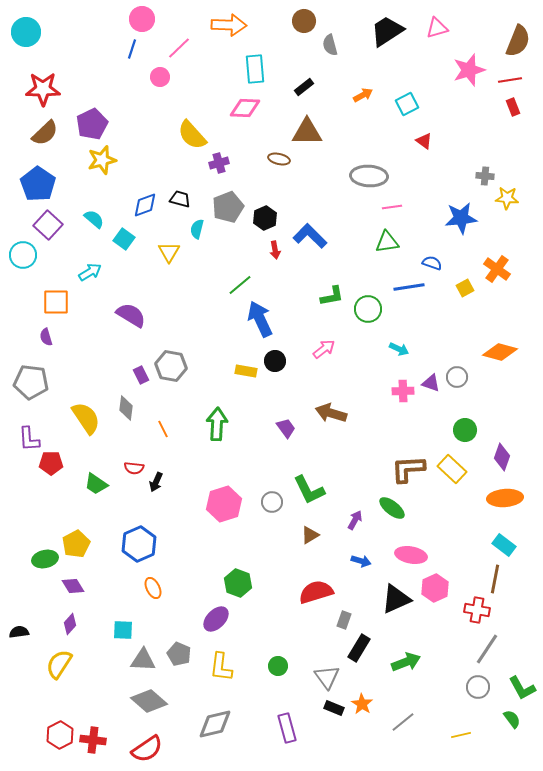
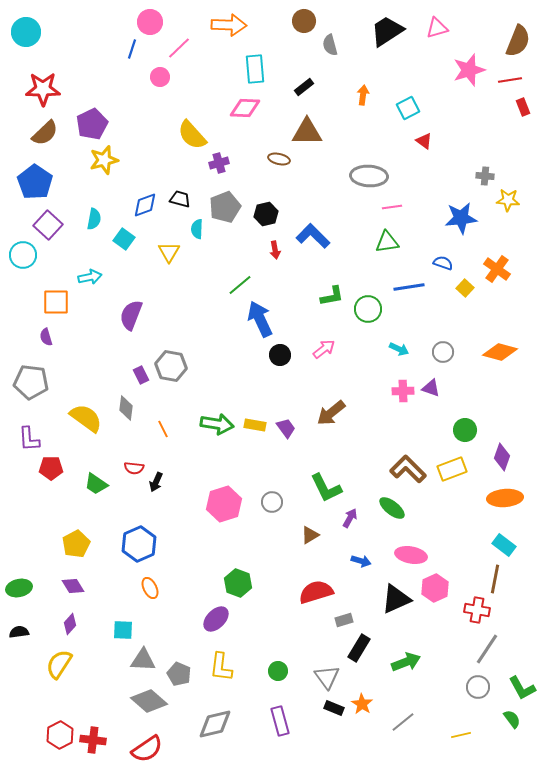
pink circle at (142, 19): moved 8 px right, 3 px down
orange arrow at (363, 95): rotated 54 degrees counterclockwise
cyan square at (407, 104): moved 1 px right, 4 px down
red rectangle at (513, 107): moved 10 px right
yellow star at (102, 160): moved 2 px right
blue pentagon at (38, 184): moved 3 px left, 2 px up
yellow star at (507, 198): moved 1 px right, 2 px down
gray pentagon at (228, 207): moved 3 px left
black hexagon at (265, 218): moved 1 px right, 4 px up; rotated 10 degrees clockwise
cyan semicircle at (94, 219): rotated 60 degrees clockwise
cyan semicircle at (197, 229): rotated 12 degrees counterclockwise
blue L-shape at (310, 236): moved 3 px right
blue semicircle at (432, 263): moved 11 px right
cyan arrow at (90, 272): moved 5 px down; rotated 20 degrees clockwise
yellow square at (465, 288): rotated 18 degrees counterclockwise
purple semicircle at (131, 315): rotated 100 degrees counterclockwise
black circle at (275, 361): moved 5 px right, 6 px up
yellow rectangle at (246, 371): moved 9 px right, 54 px down
gray circle at (457, 377): moved 14 px left, 25 px up
purple triangle at (431, 383): moved 5 px down
brown arrow at (331, 413): rotated 56 degrees counterclockwise
yellow semicircle at (86, 418): rotated 20 degrees counterclockwise
green arrow at (217, 424): rotated 96 degrees clockwise
red pentagon at (51, 463): moved 5 px down
brown L-shape at (408, 469): rotated 48 degrees clockwise
yellow rectangle at (452, 469): rotated 64 degrees counterclockwise
green L-shape at (309, 490): moved 17 px right, 2 px up
purple arrow at (355, 520): moved 5 px left, 2 px up
green ellipse at (45, 559): moved 26 px left, 29 px down
orange ellipse at (153, 588): moved 3 px left
gray rectangle at (344, 620): rotated 54 degrees clockwise
gray pentagon at (179, 654): moved 20 px down
green circle at (278, 666): moved 5 px down
purple rectangle at (287, 728): moved 7 px left, 7 px up
